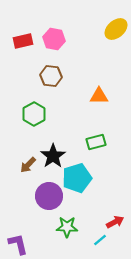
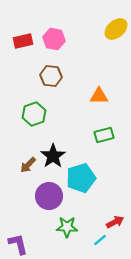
green hexagon: rotated 10 degrees clockwise
green rectangle: moved 8 px right, 7 px up
cyan pentagon: moved 4 px right
